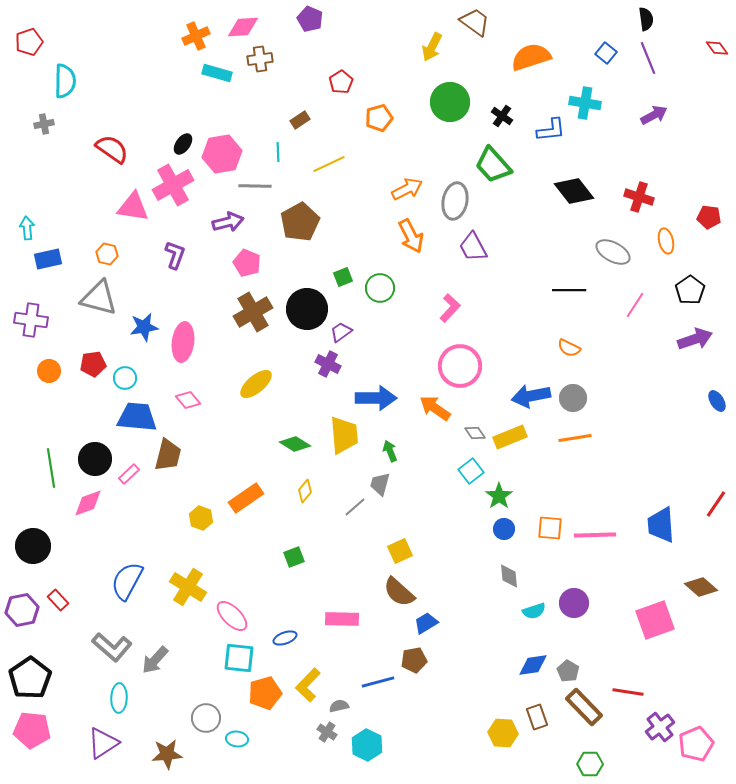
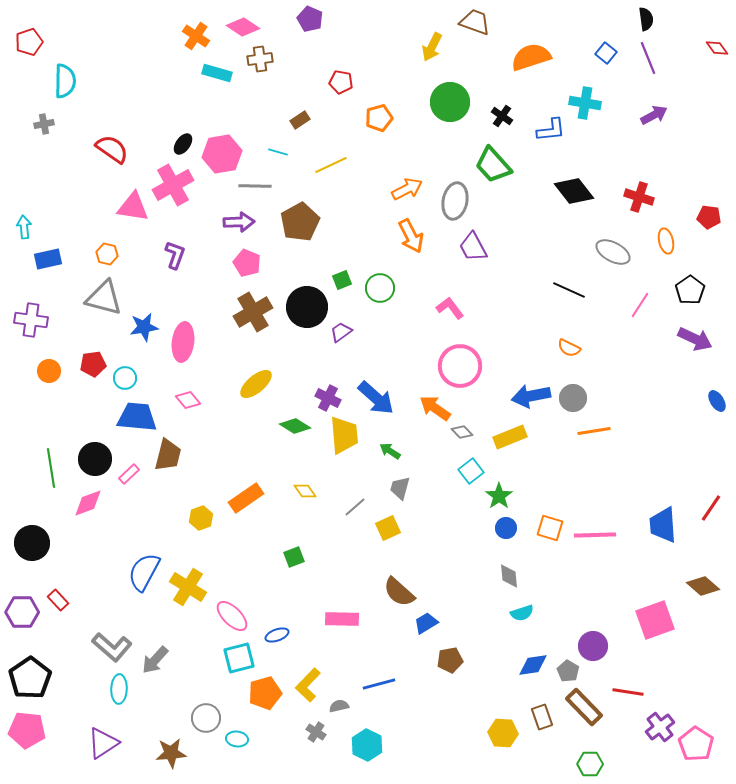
brown trapezoid at (475, 22): rotated 16 degrees counterclockwise
pink diamond at (243, 27): rotated 36 degrees clockwise
orange cross at (196, 36): rotated 32 degrees counterclockwise
red pentagon at (341, 82): rotated 30 degrees counterclockwise
cyan line at (278, 152): rotated 72 degrees counterclockwise
yellow line at (329, 164): moved 2 px right, 1 px down
purple arrow at (228, 222): moved 11 px right; rotated 12 degrees clockwise
cyan arrow at (27, 228): moved 3 px left, 1 px up
green square at (343, 277): moved 1 px left, 3 px down
black line at (569, 290): rotated 24 degrees clockwise
gray triangle at (99, 298): moved 5 px right
pink line at (635, 305): moved 5 px right
pink L-shape at (450, 308): rotated 80 degrees counterclockwise
black circle at (307, 309): moved 2 px up
purple arrow at (695, 339): rotated 44 degrees clockwise
purple cross at (328, 364): moved 34 px down
blue arrow at (376, 398): rotated 42 degrees clockwise
gray diamond at (475, 433): moved 13 px left, 1 px up; rotated 10 degrees counterclockwise
orange line at (575, 438): moved 19 px right, 7 px up
green diamond at (295, 444): moved 18 px up
green arrow at (390, 451): rotated 35 degrees counterclockwise
gray trapezoid at (380, 484): moved 20 px right, 4 px down
yellow diamond at (305, 491): rotated 75 degrees counterclockwise
red line at (716, 504): moved 5 px left, 4 px down
yellow hexagon at (201, 518): rotated 20 degrees clockwise
blue trapezoid at (661, 525): moved 2 px right
orange square at (550, 528): rotated 12 degrees clockwise
blue circle at (504, 529): moved 2 px right, 1 px up
black circle at (33, 546): moved 1 px left, 3 px up
yellow square at (400, 551): moved 12 px left, 23 px up
blue semicircle at (127, 581): moved 17 px right, 9 px up
brown diamond at (701, 587): moved 2 px right, 1 px up
purple circle at (574, 603): moved 19 px right, 43 px down
purple hexagon at (22, 610): moved 2 px down; rotated 12 degrees clockwise
cyan semicircle at (534, 611): moved 12 px left, 2 px down
blue ellipse at (285, 638): moved 8 px left, 3 px up
cyan square at (239, 658): rotated 20 degrees counterclockwise
brown pentagon at (414, 660): moved 36 px right
blue line at (378, 682): moved 1 px right, 2 px down
cyan ellipse at (119, 698): moved 9 px up
brown rectangle at (537, 717): moved 5 px right
pink pentagon at (32, 730): moved 5 px left
gray cross at (327, 732): moved 11 px left
pink pentagon at (696, 744): rotated 16 degrees counterclockwise
brown star at (167, 754): moved 4 px right, 1 px up
